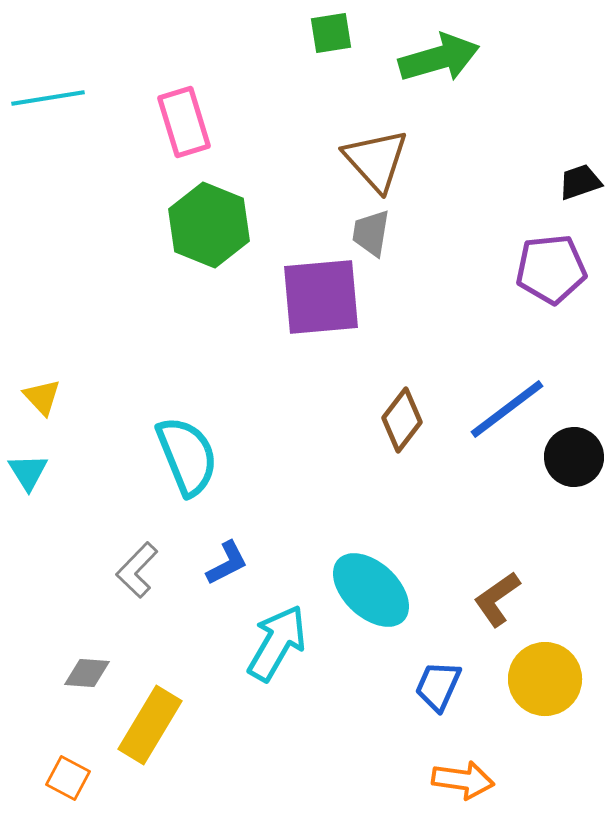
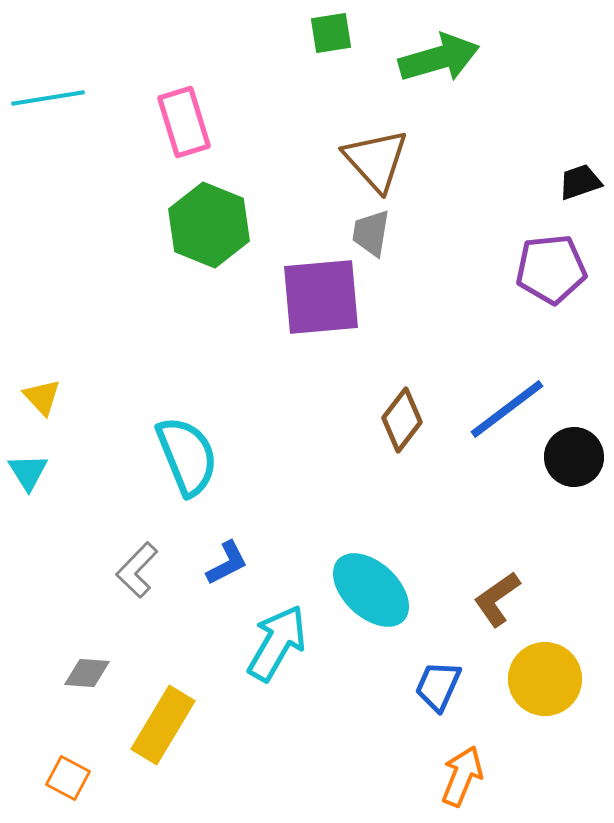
yellow rectangle: moved 13 px right
orange arrow: moved 1 px left, 4 px up; rotated 76 degrees counterclockwise
